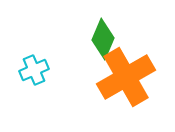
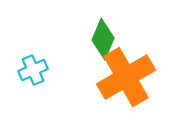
cyan cross: moved 1 px left
